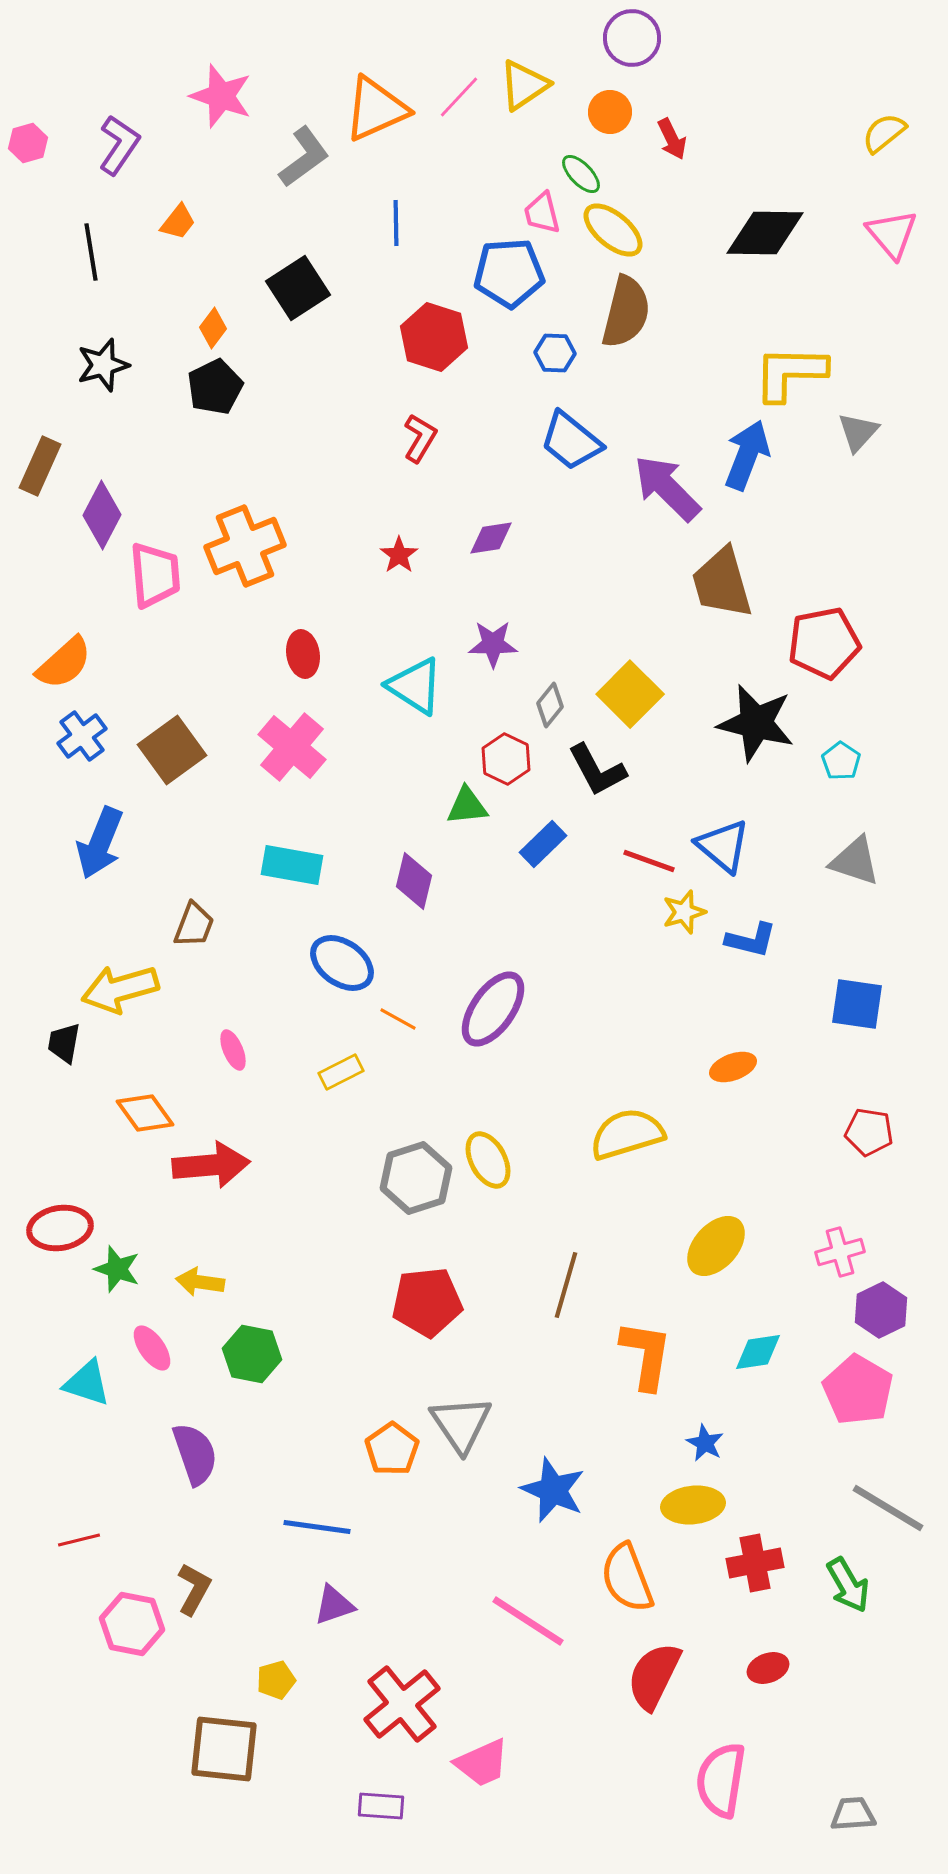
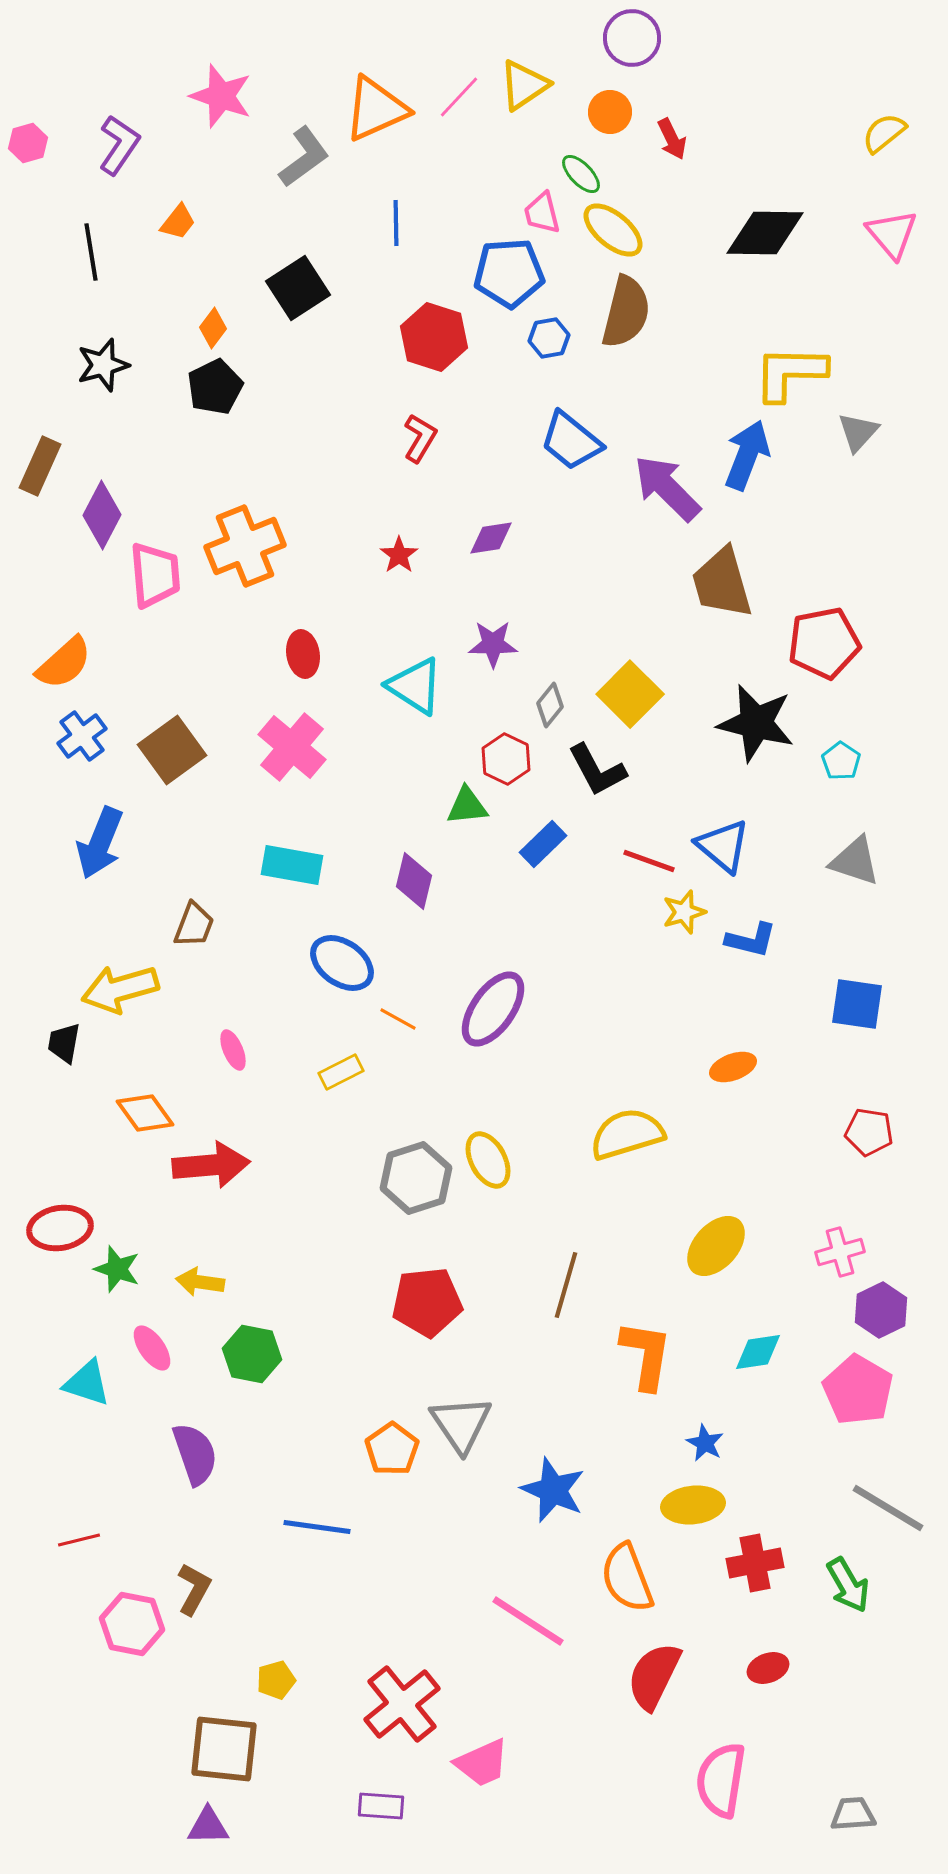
blue hexagon at (555, 353): moved 6 px left, 15 px up; rotated 12 degrees counterclockwise
purple triangle at (334, 1605): moved 126 px left, 221 px down; rotated 18 degrees clockwise
